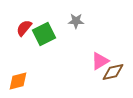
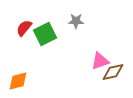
green square: moved 1 px right
pink triangle: rotated 12 degrees clockwise
